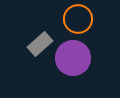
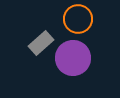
gray rectangle: moved 1 px right, 1 px up
